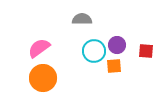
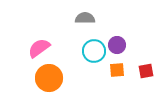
gray semicircle: moved 3 px right, 1 px up
red square: moved 20 px down; rotated 14 degrees counterclockwise
orange square: moved 3 px right, 4 px down
orange circle: moved 6 px right
